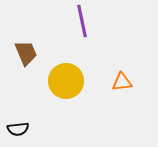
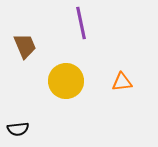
purple line: moved 1 px left, 2 px down
brown trapezoid: moved 1 px left, 7 px up
